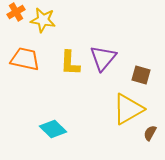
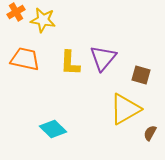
yellow triangle: moved 3 px left
